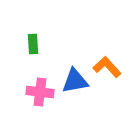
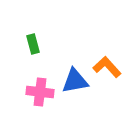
green rectangle: rotated 12 degrees counterclockwise
